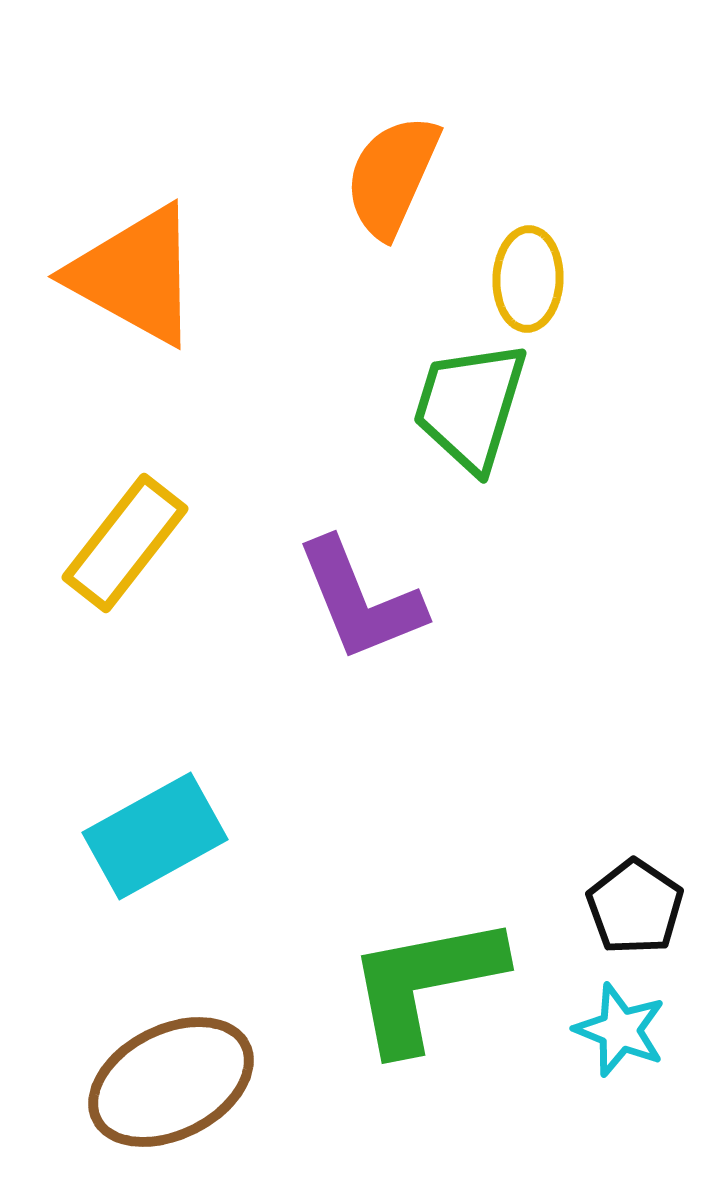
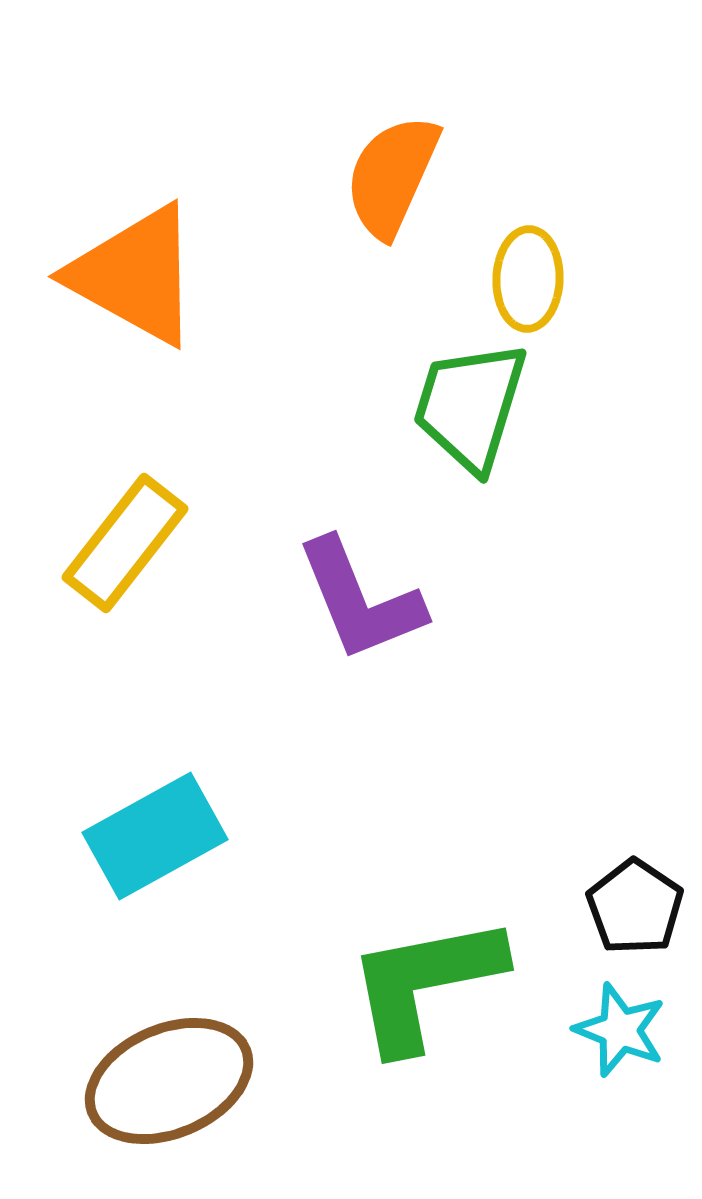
brown ellipse: moved 2 px left, 1 px up; rotated 4 degrees clockwise
